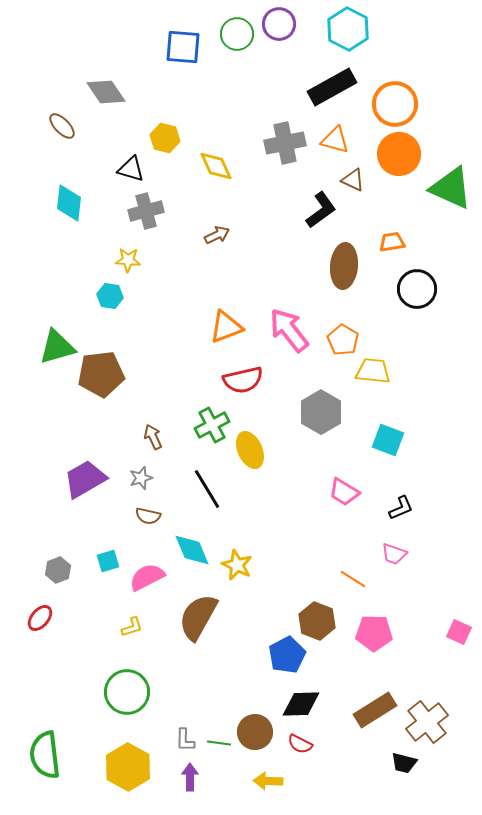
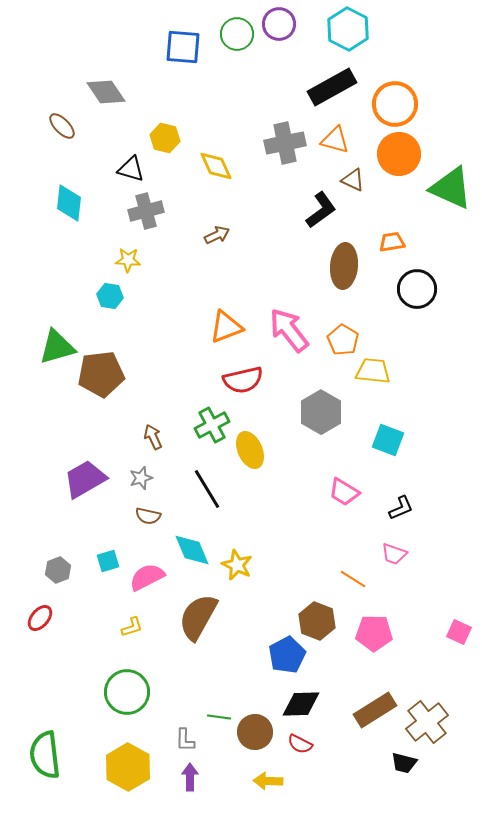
green line at (219, 743): moved 26 px up
